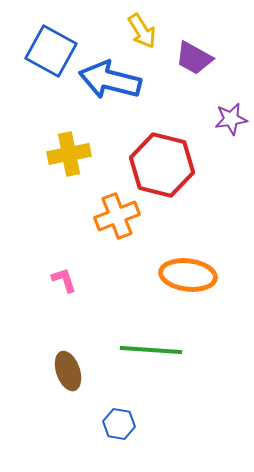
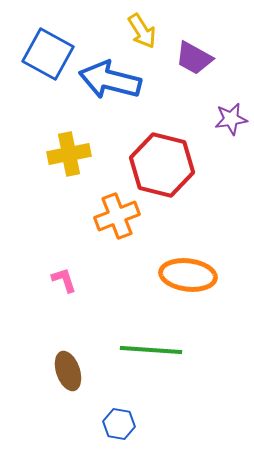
blue square: moved 3 px left, 3 px down
